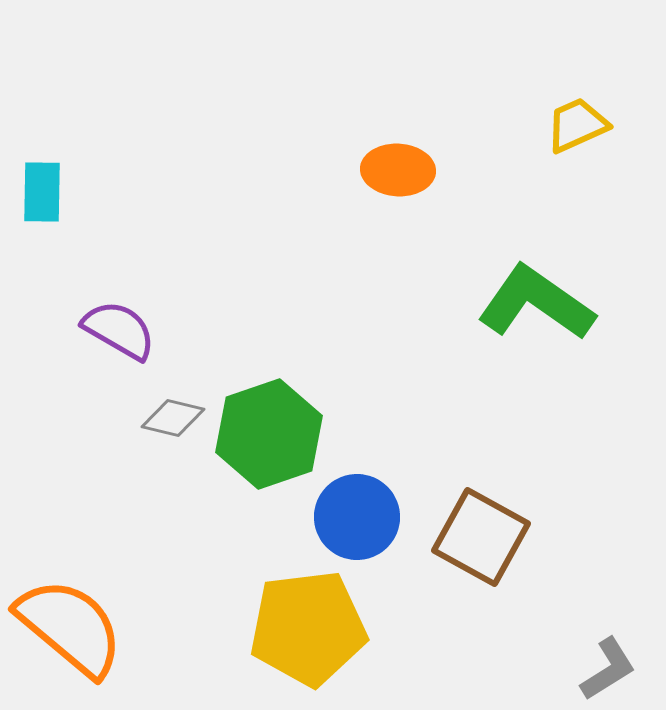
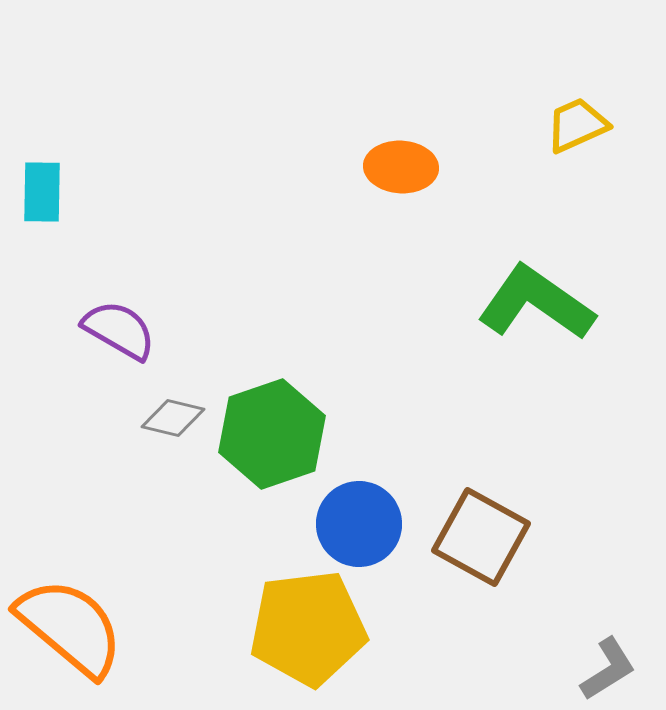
orange ellipse: moved 3 px right, 3 px up
green hexagon: moved 3 px right
blue circle: moved 2 px right, 7 px down
